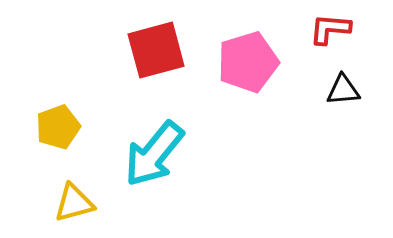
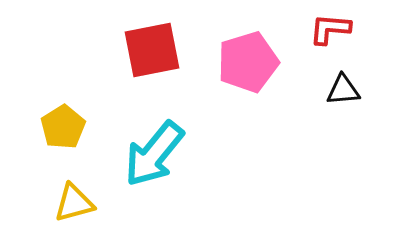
red square: moved 4 px left; rotated 4 degrees clockwise
yellow pentagon: moved 5 px right; rotated 12 degrees counterclockwise
